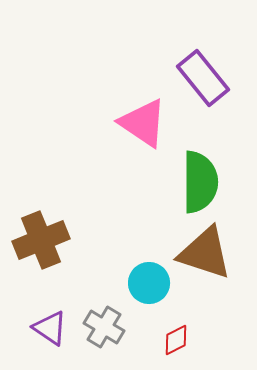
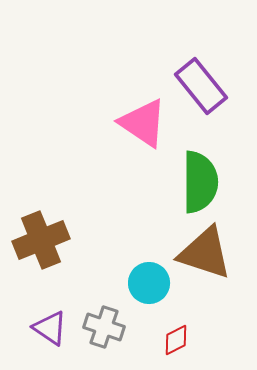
purple rectangle: moved 2 px left, 8 px down
gray cross: rotated 12 degrees counterclockwise
